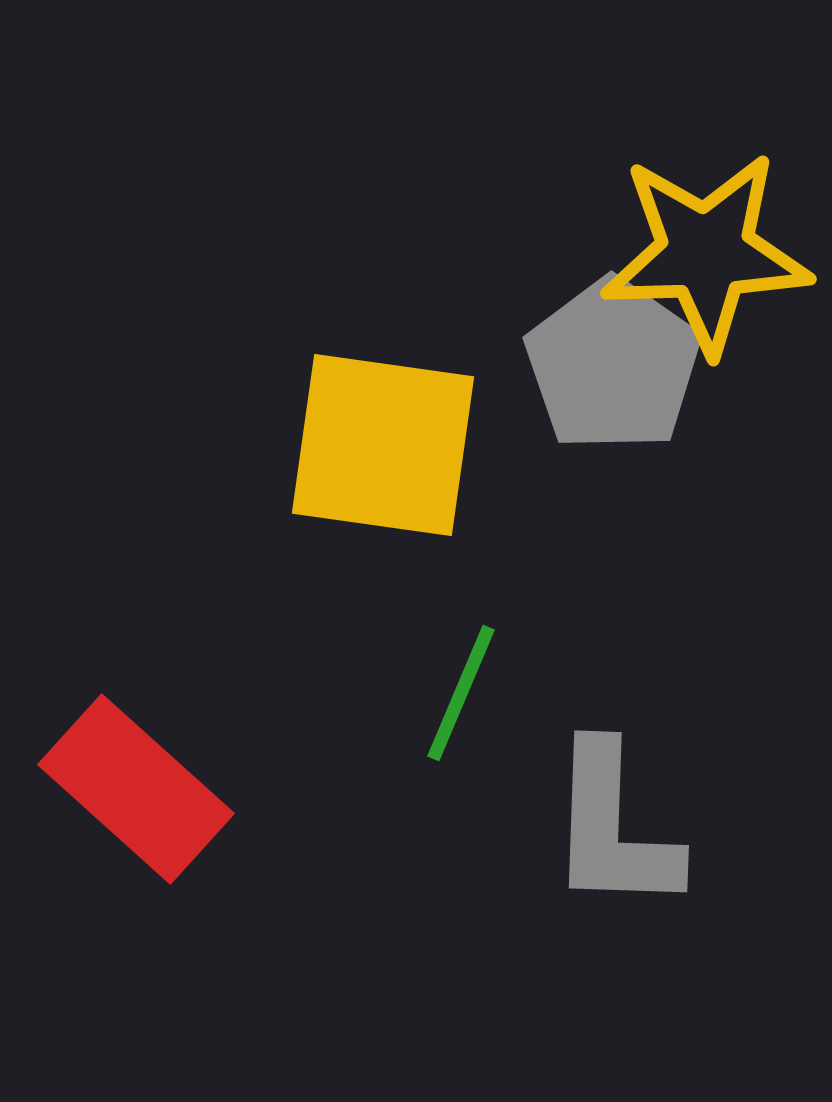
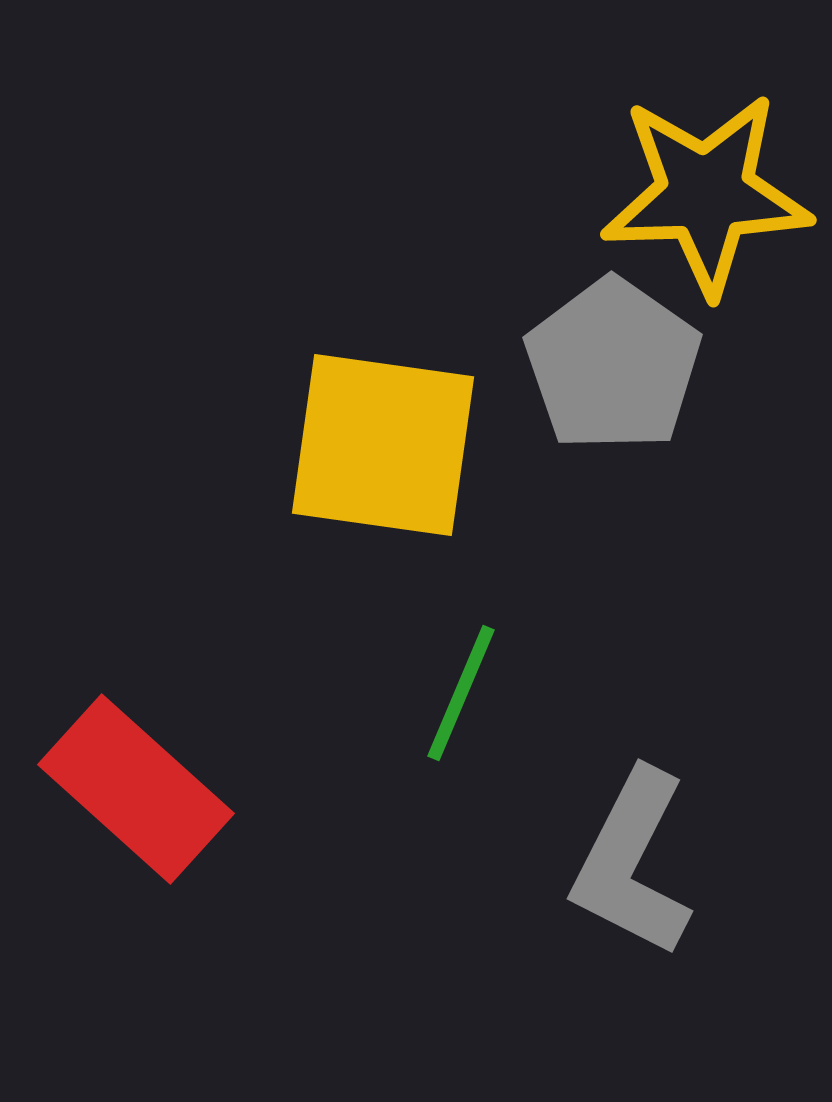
yellow star: moved 59 px up
gray L-shape: moved 19 px right, 35 px down; rotated 25 degrees clockwise
